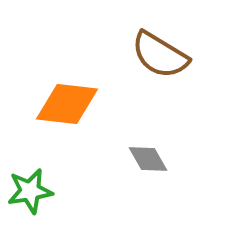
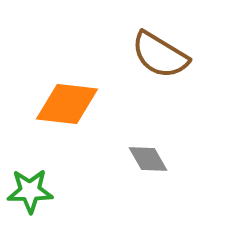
green star: rotated 9 degrees clockwise
